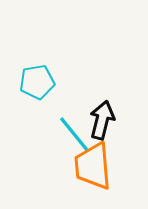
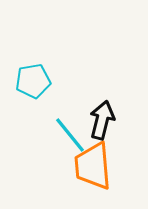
cyan pentagon: moved 4 px left, 1 px up
cyan line: moved 4 px left, 1 px down
